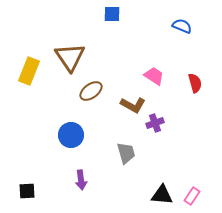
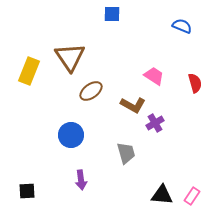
purple cross: rotated 12 degrees counterclockwise
